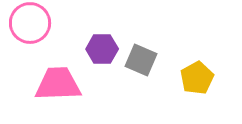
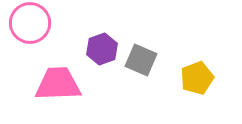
purple hexagon: rotated 20 degrees counterclockwise
yellow pentagon: rotated 8 degrees clockwise
